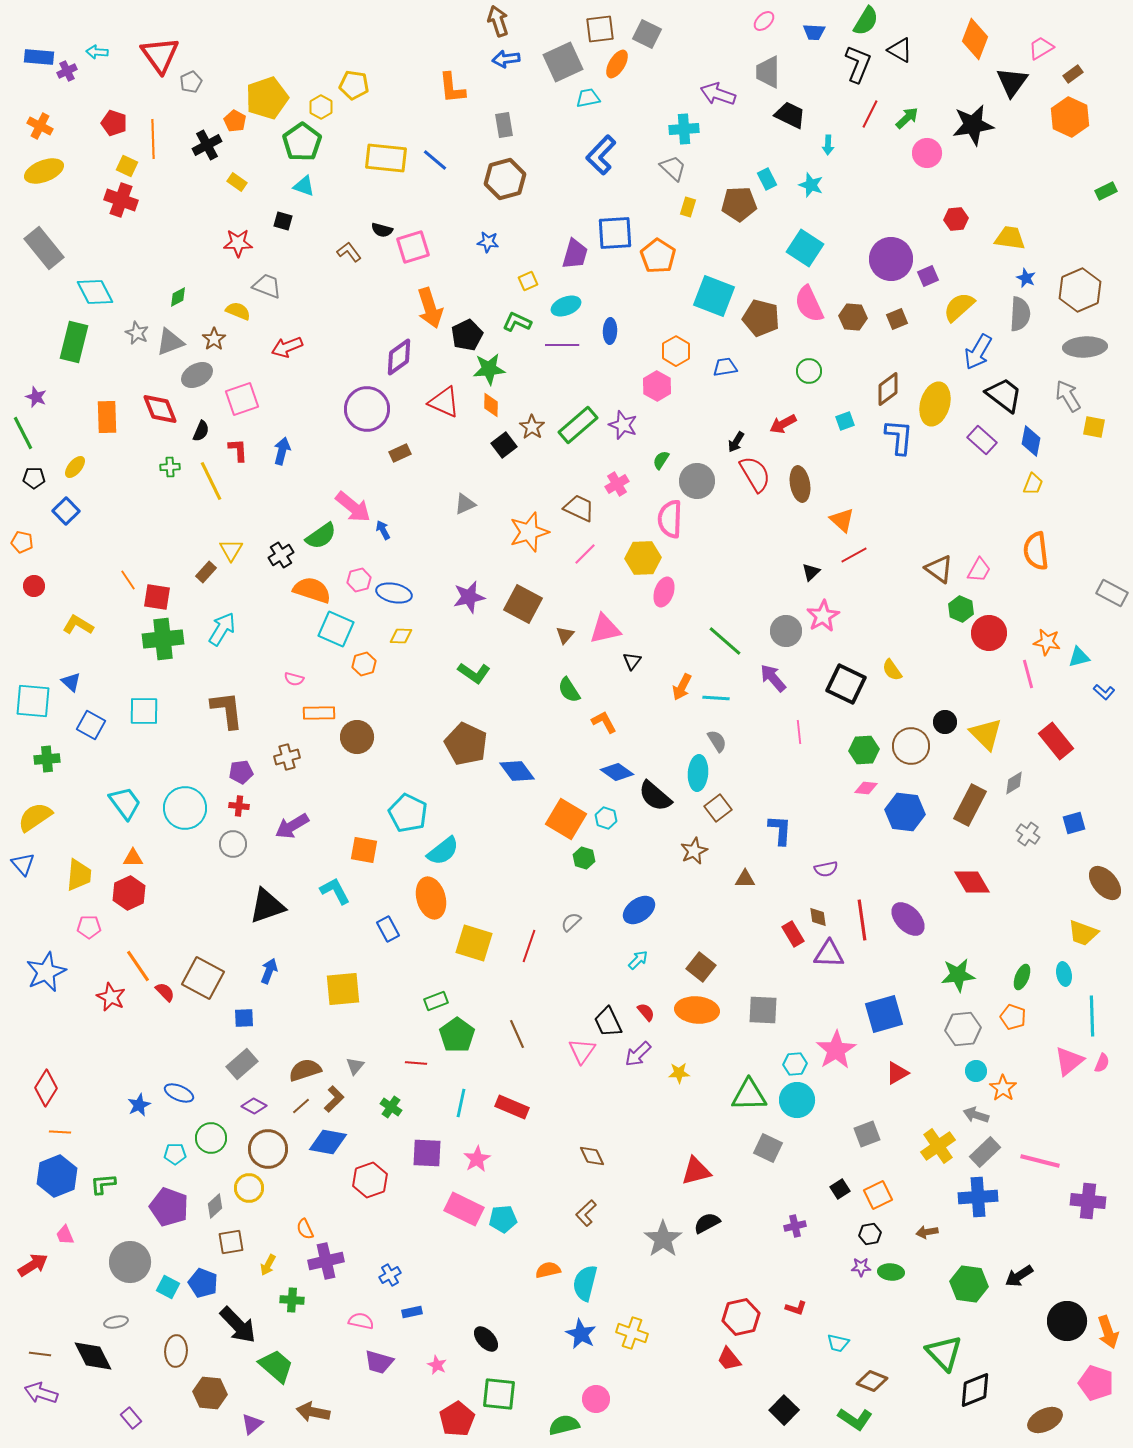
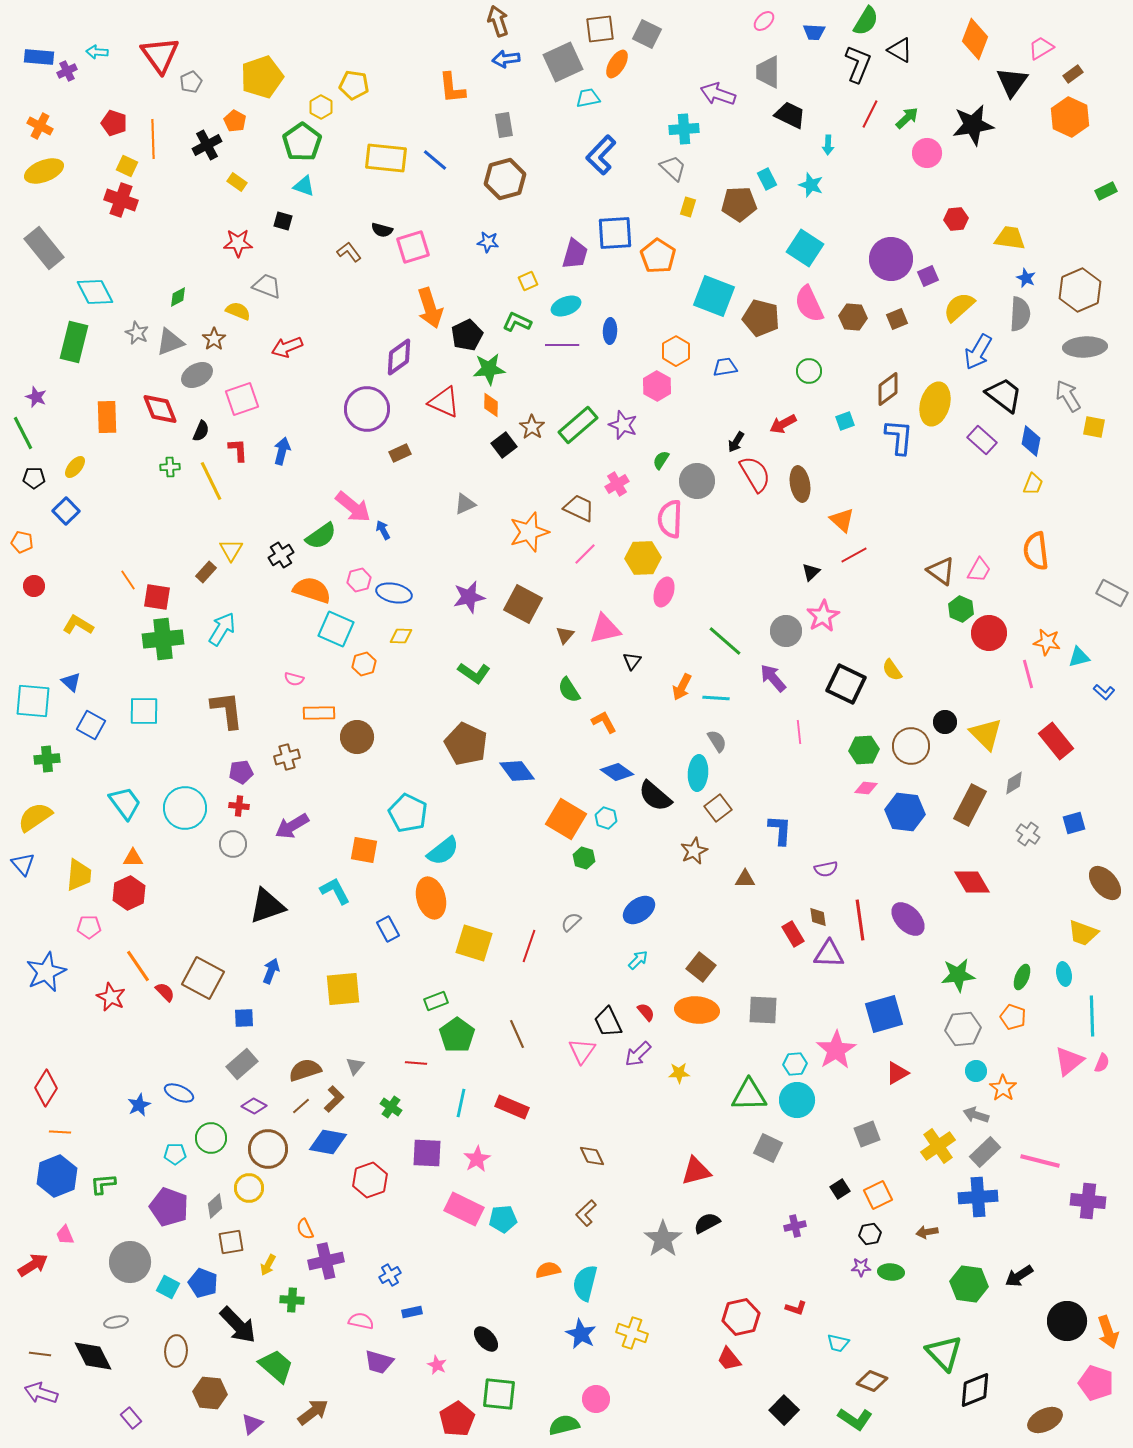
yellow pentagon at (267, 98): moved 5 px left, 21 px up
brown triangle at (939, 569): moved 2 px right, 2 px down
red line at (862, 920): moved 2 px left
blue arrow at (269, 971): moved 2 px right
brown arrow at (313, 1412): rotated 132 degrees clockwise
